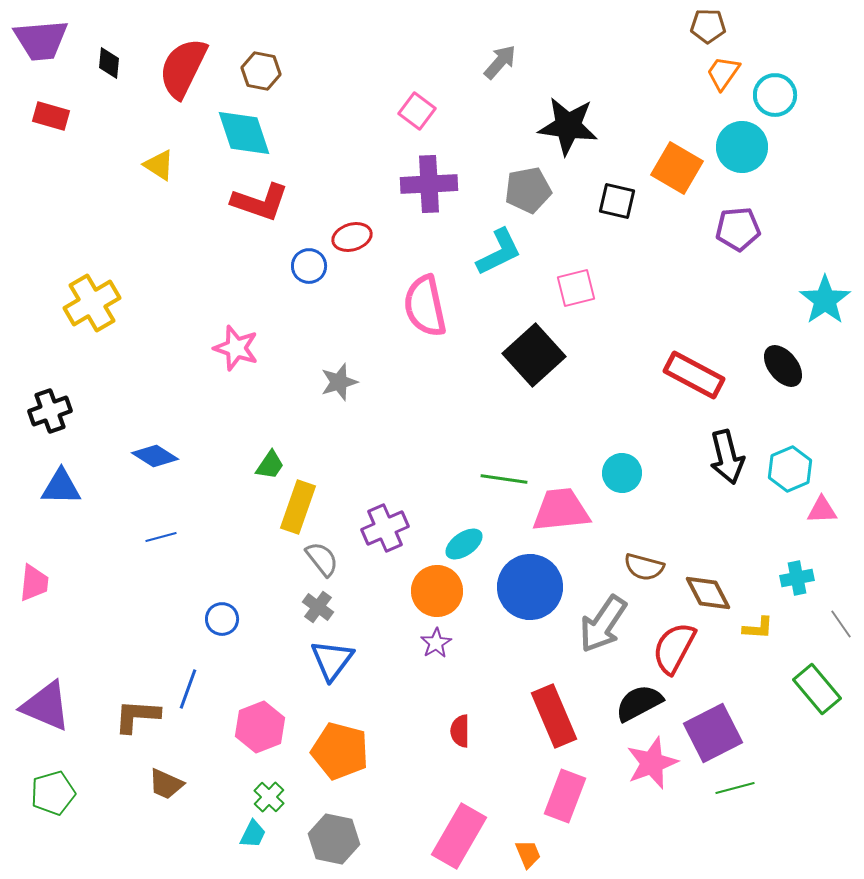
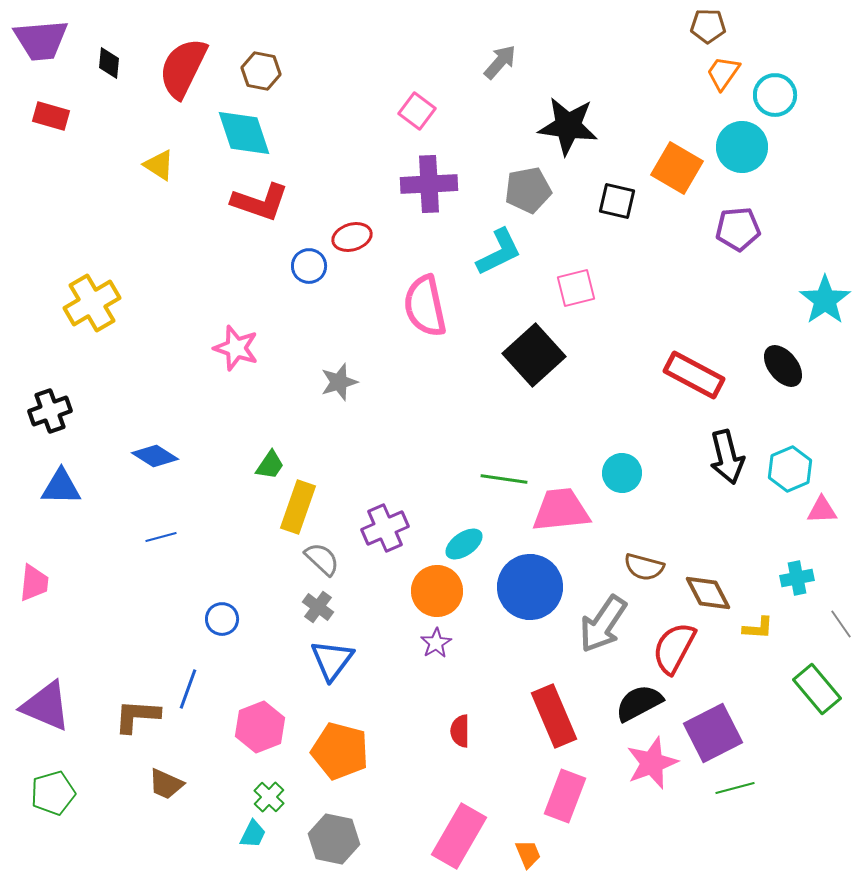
gray semicircle at (322, 559): rotated 9 degrees counterclockwise
